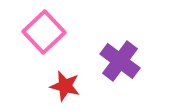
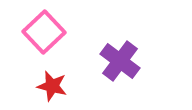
red star: moved 13 px left
